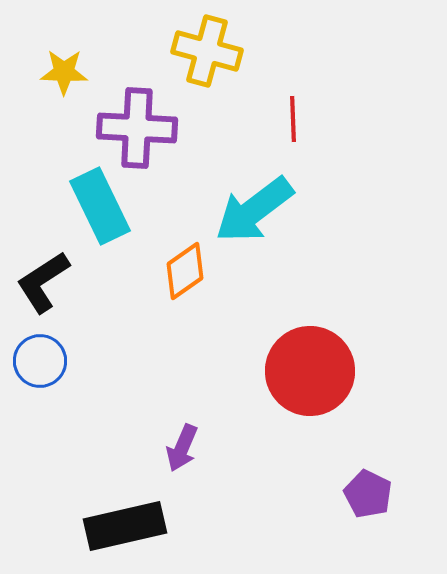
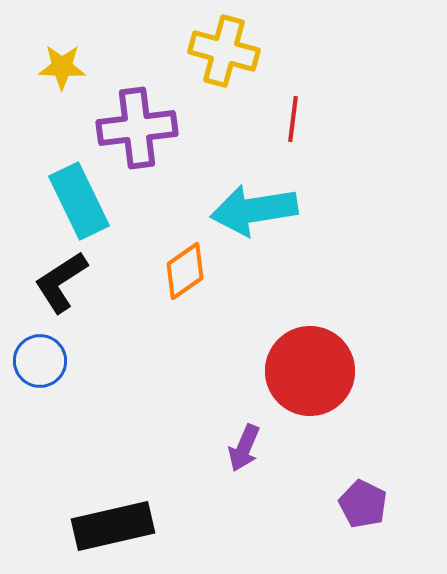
yellow cross: moved 17 px right
yellow star: moved 2 px left, 5 px up
red line: rotated 9 degrees clockwise
purple cross: rotated 10 degrees counterclockwise
cyan rectangle: moved 21 px left, 5 px up
cyan arrow: rotated 28 degrees clockwise
black L-shape: moved 18 px right
purple arrow: moved 62 px right
purple pentagon: moved 5 px left, 10 px down
black rectangle: moved 12 px left
